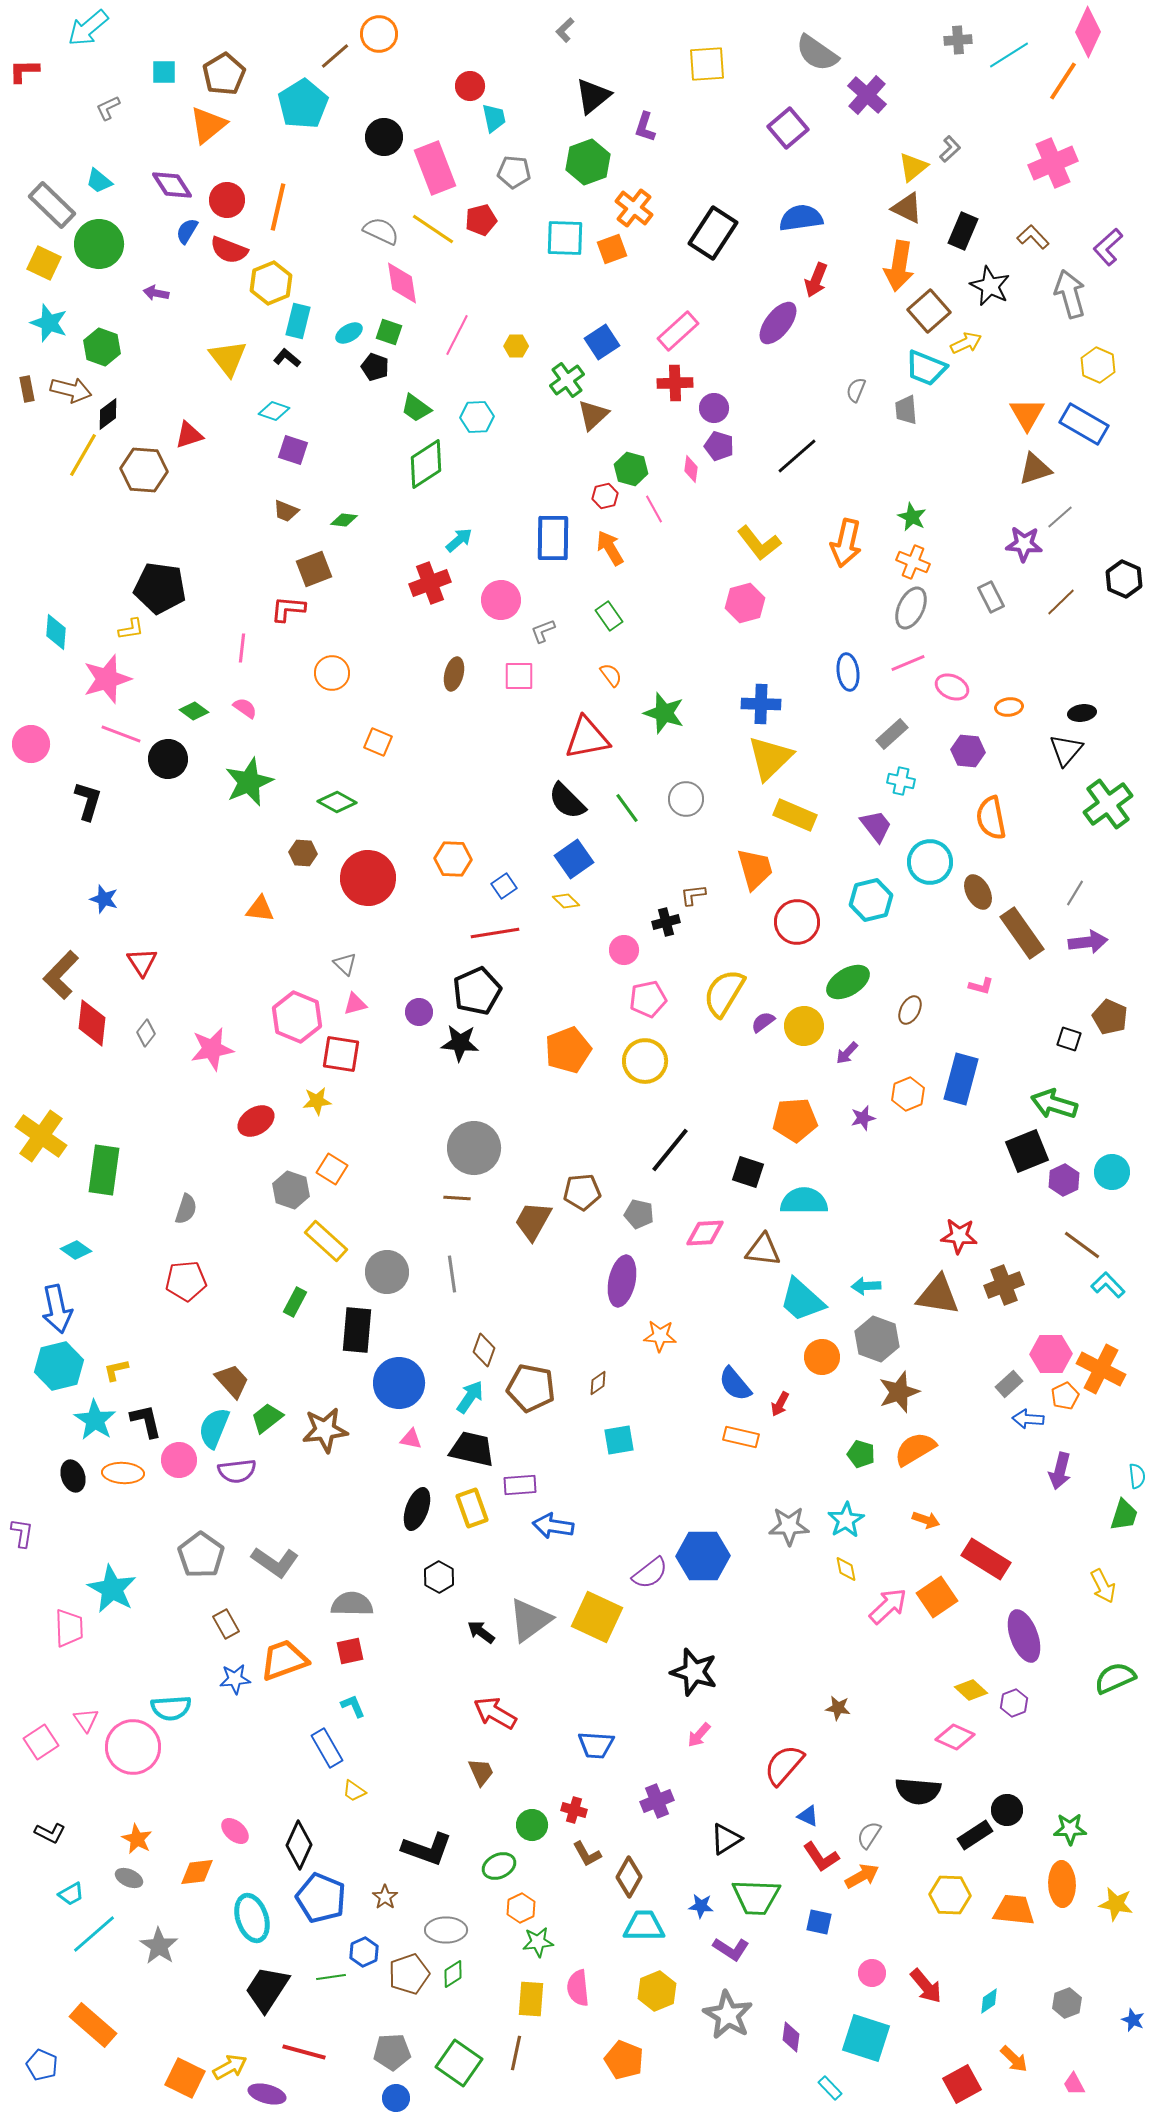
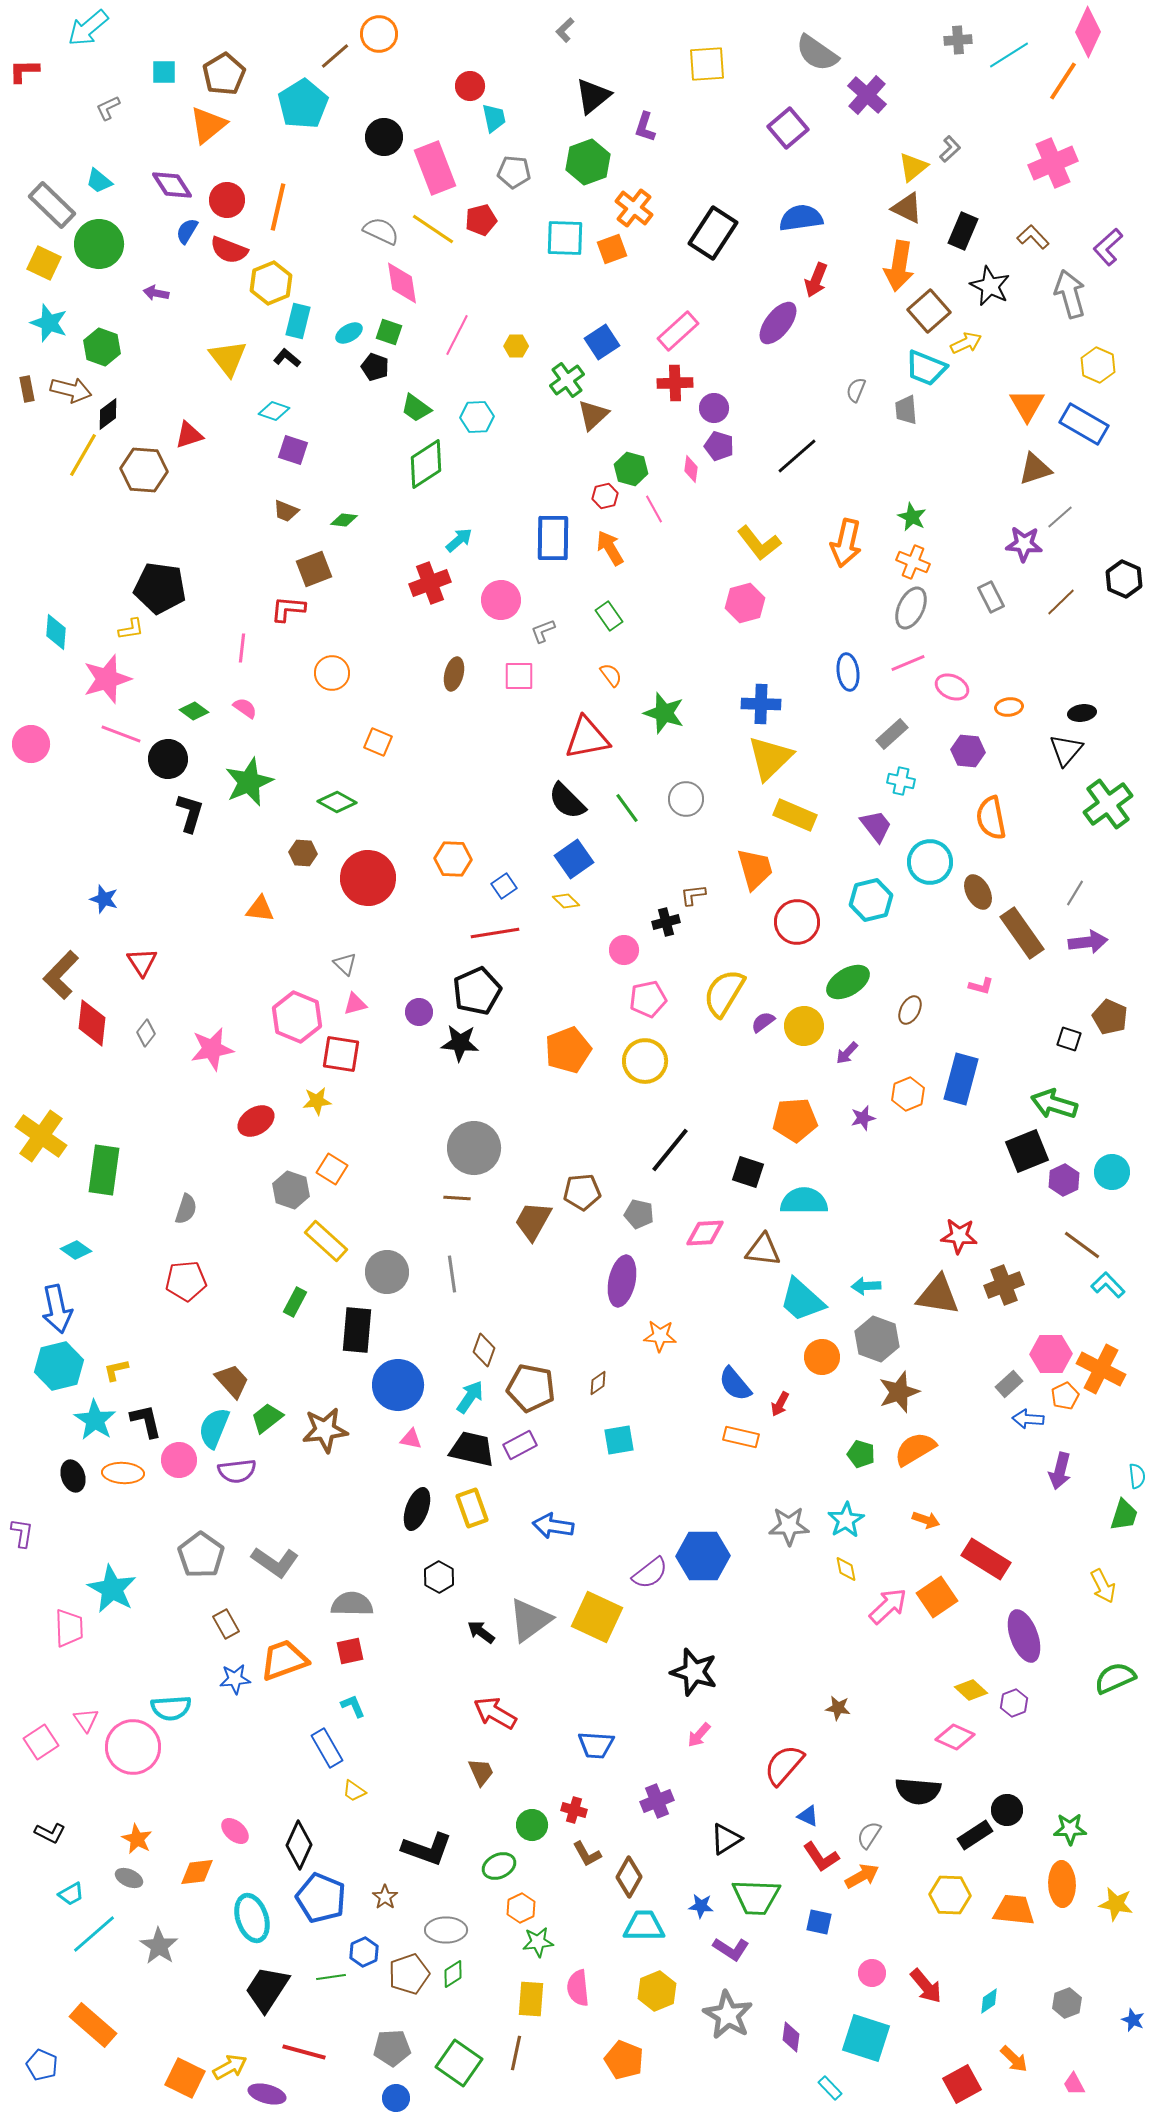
orange triangle at (1027, 414): moved 9 px up
black L-shape at (88, 801): moved 102 px right, 12 px down
blue circle at (399, 1383): moved 1 px left, 2 px down
purple rectangle at (520, 1485): moved 40 px up; rotated 24 degrees counterclockwise
gray pentagon at (392, 2052): moved 4 px up
